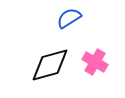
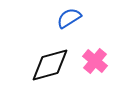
pink cross: moved 1 px up; rotated 10 degrees clockwise
